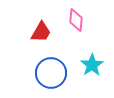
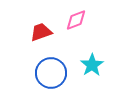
pink diamond: rotated 65 degrees clockwise
red trapezoid: rotated 140 degrees counterclockwise
